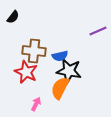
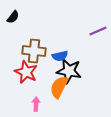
orange semicircle: moved 1 px left, 1 px up
pink arrow: rotated 24 degrees counterclockwise
